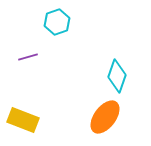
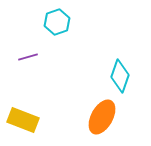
cyan diamond: moved 3 px right
orange ellipse: moved 3 px left; rotated 8 degrees counterclockwise
